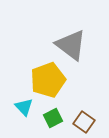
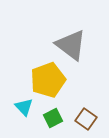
brown square: moved 2 px right, 3 px up
